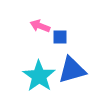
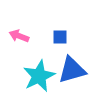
pink arrow: moved 21 px left, 10 px down
cyan star: rotated 12 degrees clockwise
